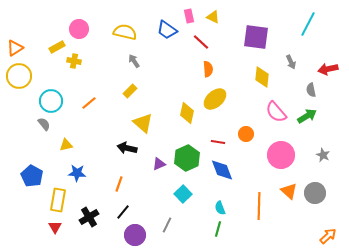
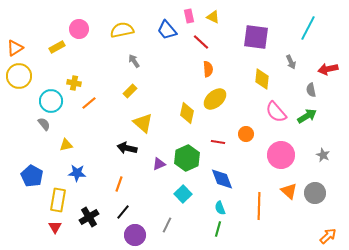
cyan line at (308, 24): moved 4 px down
blue trapezoid at (167, 30): rotated 15 degrees clockwise
yellow semicircle at (125, 32): moved 3 px left, 2 px up; rotated 25 degrees counterclockwise
yellow cross at (74, 61): moved 22 px down
yellow diamond at (262, 77): moved 2 px down
blue diamond at (222, 170): moved 9 px down
